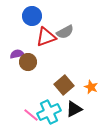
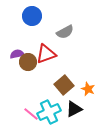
red triangle: moved 17 px down
orange star: moved 3 px left, 2 px down
pink line: moved 1 px up
